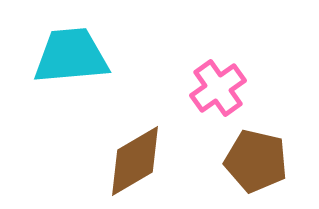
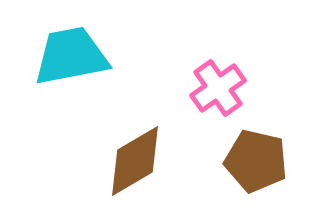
cyan trapezoid: rotated 6 degrees counterclockwise
